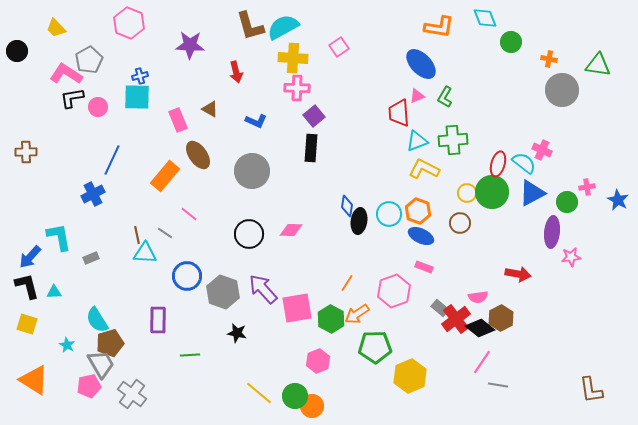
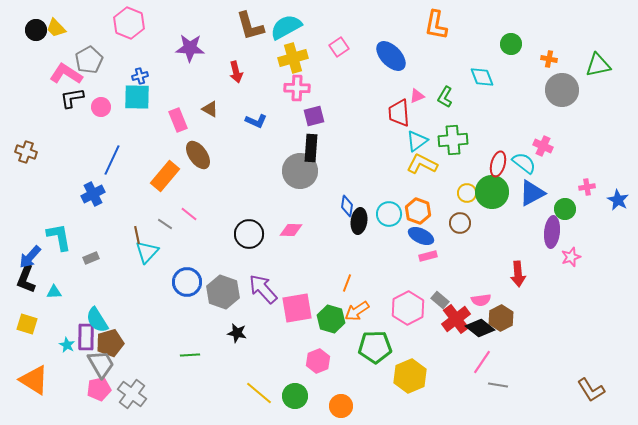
cyan diamond at (485, 18): moved 3 px left, 59 px down
cyan semicircle at (283, 27): moved 3 px right
orange L-shape at (439, 27): moved 3 px left, 2 px up; rotated 92 degrees clockwise
green circle at (511, 42): moved 2 px down
purple star at (190, 45): moved 3 px down
black circle at (17, 51): moved 19 px right, 21 px up
yellow cross at (293, 58): rotated 20 degrees counterclockwise
blue ellipse at (421, 64): moved 30 px left, 8 px up
green triangle at (598, 65): rotated 20 degrees counterclockwise
pink circle at (98, 107): moved 3 px right
purple square at (314, 116): rotated 25 degrees clockwise
cyan triangle at (417, 141): rotated 15 degrees counterclockwise
pink cross at (542, 150): moved 1 px right, 4 px up
brown cross at (26, 152): rotated 20 degrees clockwise
yellow L-shape at (424, 169): moved 2 px left, 5 px up
gray circle at (252, 171): moved 48 px right
green circle at (567, 202): moved 2 px left, 7 px down
gray line at (165, 233): moved 9 px up
cyan triangle at (145, 253): moved 2 px right, 1 px up; rotated 50 degrees counterclockwise
pink star at (571, 257): rotated 12 degrees counterclockwise
pink rectangle at (424, 267): moved 4 px right, 11 px up; rotated 36 degrees counterclockwise
red arrow at (518, 274): rotated 75 degrees clockwise
blue circle at (187, 276): moved 6 px down
orange line at (347, 283): rotated 12 degrees counterclockwise
black L-shape at (27, 286): moved 1 px left, 7 px up; rotated 144 degrees counterclockwise
pink hexagon at (394, 291): moved 14 px right, 17 px down; rotated 8 degrees counterclockwise
pink semicircle at (478, 297): moved 3 px right, 3 px down
gray rectangle at (440, 308): moved 8 px up
orange arrow at (357, 314): moved 3 px up
green hexagon at (331, 319): rotated 12 degrees counterclockwise
purple rectangle at (158, 320): moved 72 px left, 17 px down
pink pentagon at (89, 386): moved 10 px right, 3 px down
brown L-shape at (591, 390): rotated 24 degrees counterclockwise
orange circle at (312, 406): moved 29 px right
